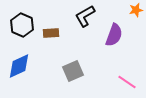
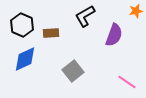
orange star: moved 1 px down
blue diamond: moved 6 px right, 7 px up
gray square: rotated 15 degrees counterclockwise
